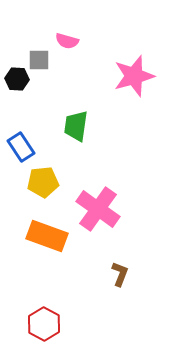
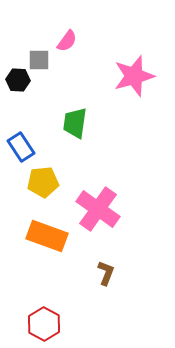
pink semicircle: rotated 70 degrees counterclockwise
black hexagon: moved 1 px right, 1 px down
green trapezoid: moved 1 px left, 3 px up
brown L-shape: moved 14 px left, 1 px up
